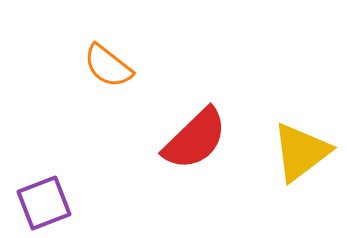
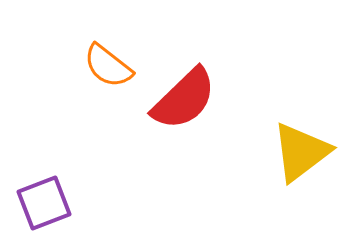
red semicircle: moved 11 px left, 40 px up
